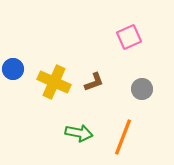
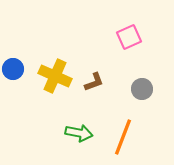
yellow cross: moved 1 px right, 6 px up
